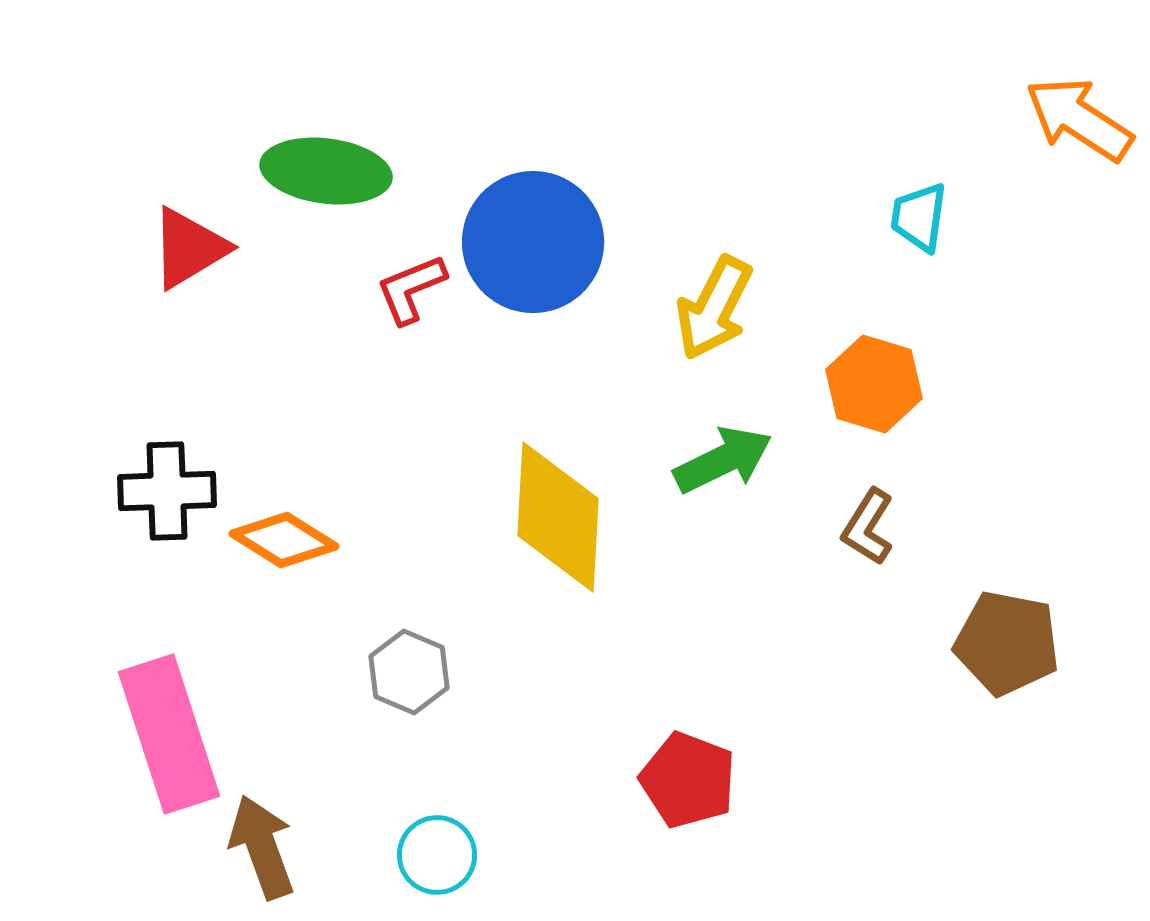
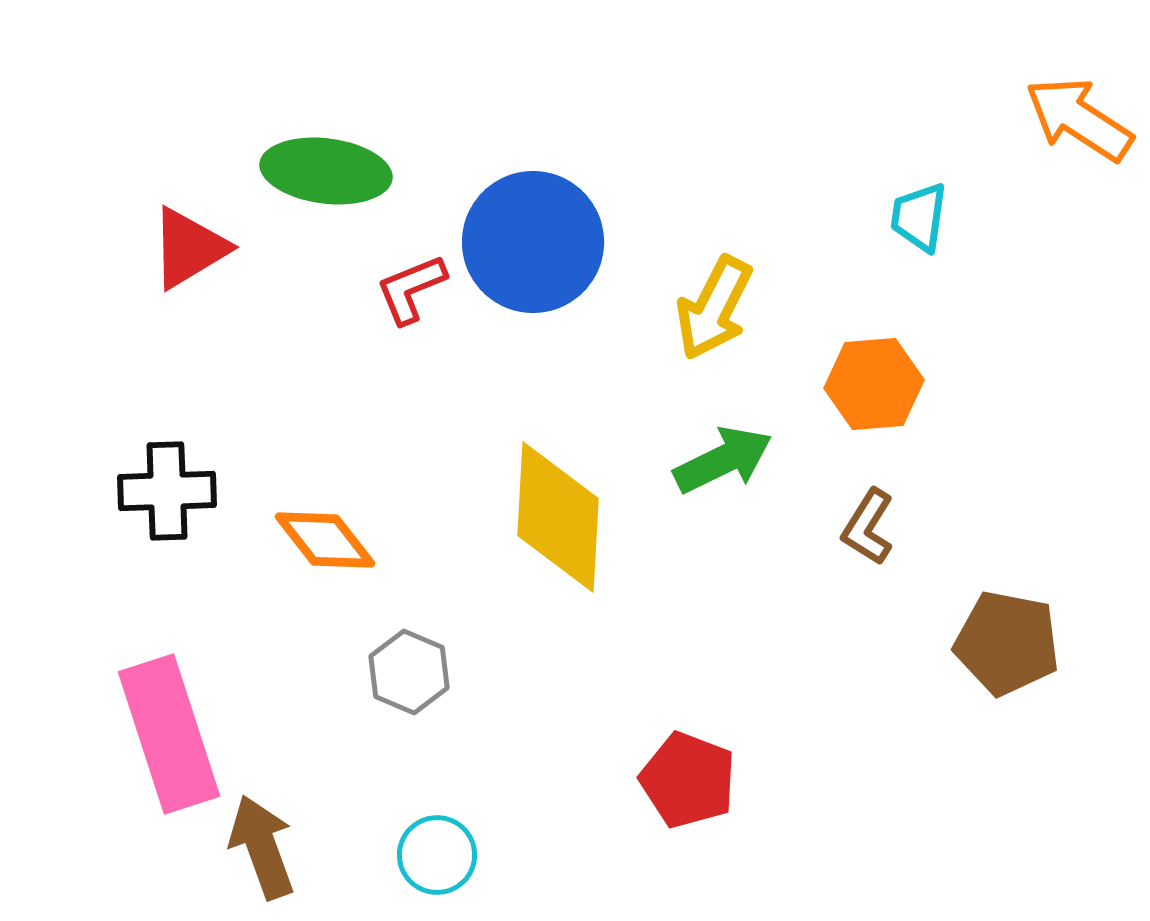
orange hexagon: rotated 22 degrees counterclockwise
orange diamond: moved 41 px right; rotated 20 degrees clockwise
